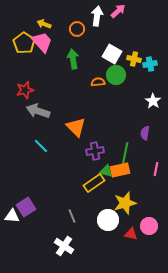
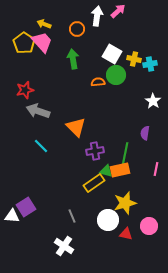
red triangle: moved 5 px left
